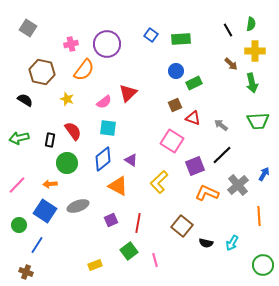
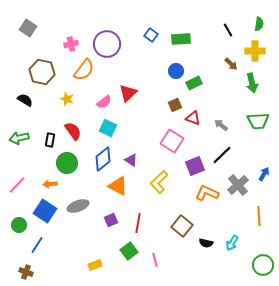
green semicircle at (251, 24): moved 8 px right
cyan square at (108, 128): rotated 18 degrees clockwise
